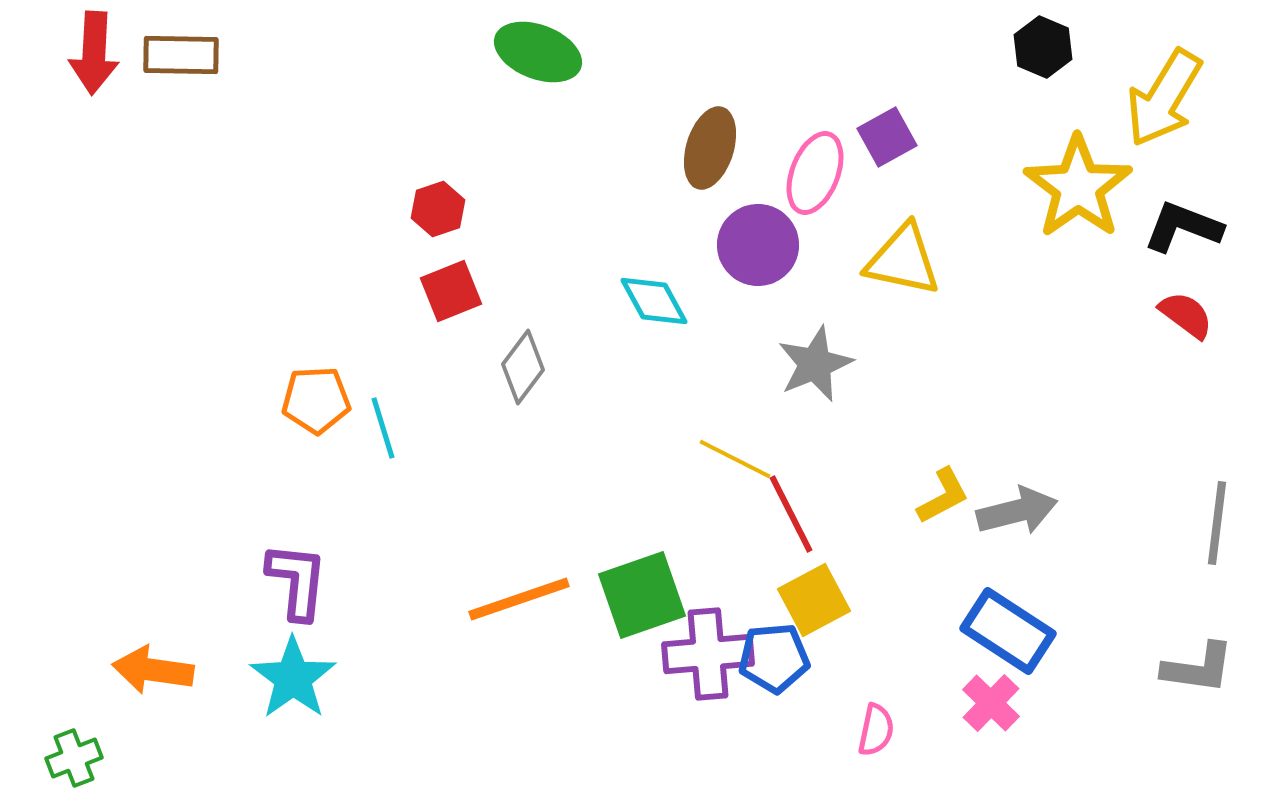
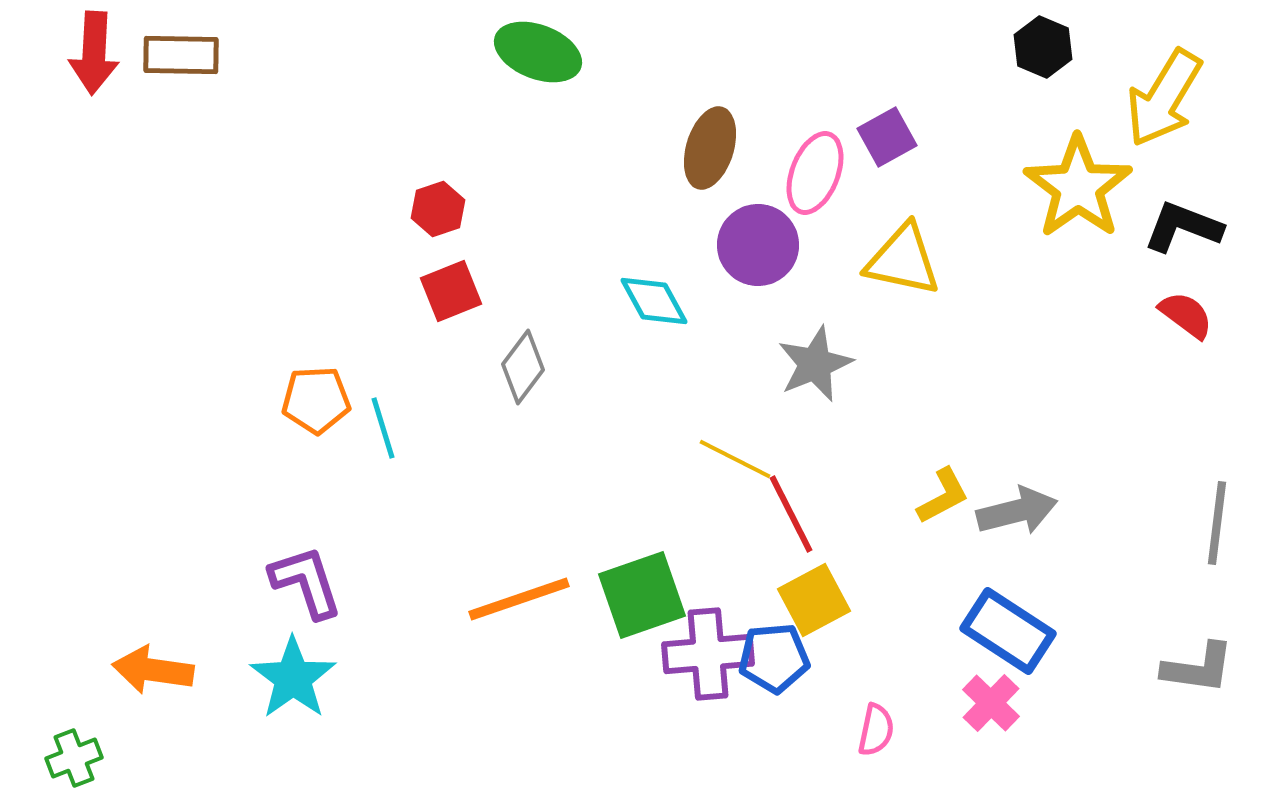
purple L-shape: moved 9 px right, 1 px down; rotated 24 degrees counterclockwise
